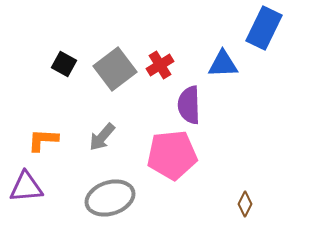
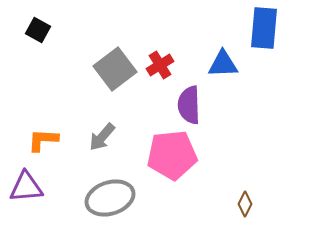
blue rectangle: rotated 21 degrees counterclockwise
black square: moved 26 px left, 34 px up
